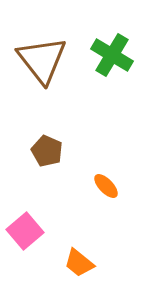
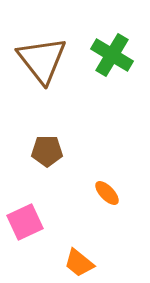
brown pentagon: rotated 24 degrees counterclockwise
orange ellipse: moved 1 px right, 7 px down
pink square: moved 9 px up; rotated 15 degrees clockwise
